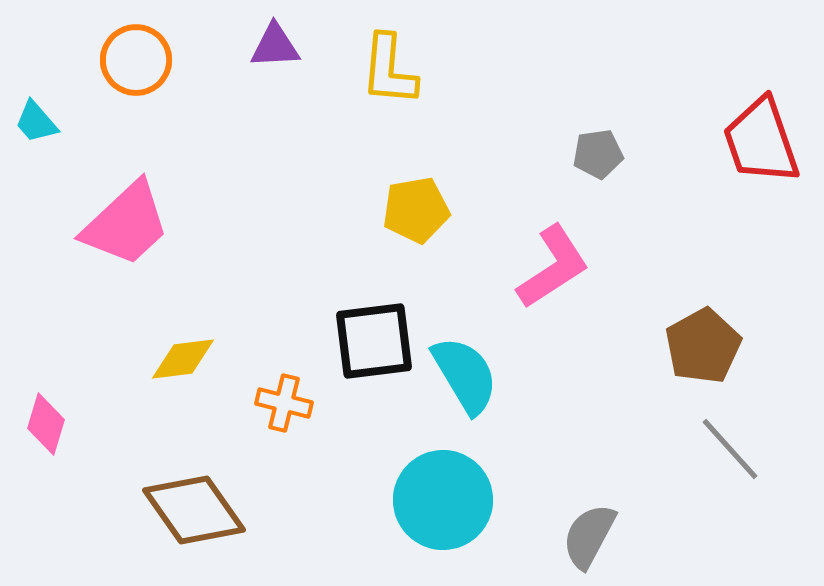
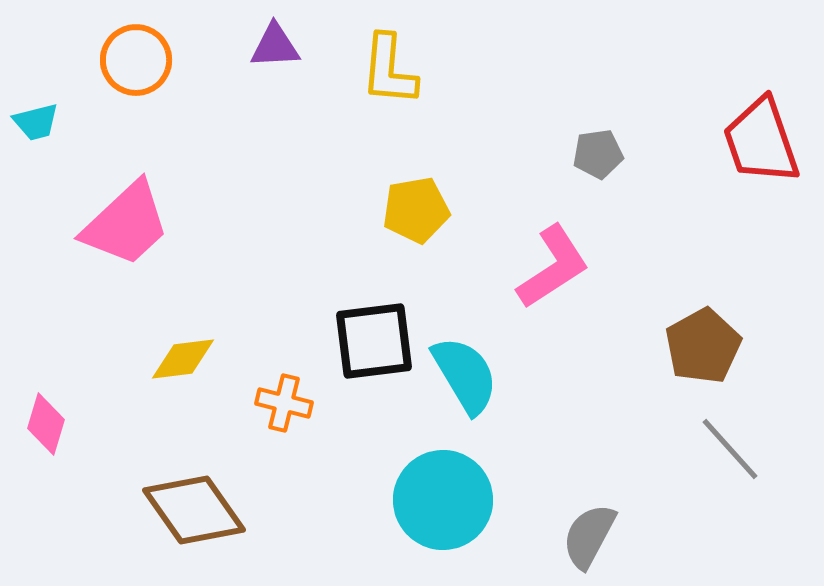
cyan trapezoid: rotated 63 degrees counterclockwise
